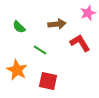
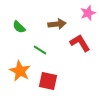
orange star: moved 3 px right, 1 px down
